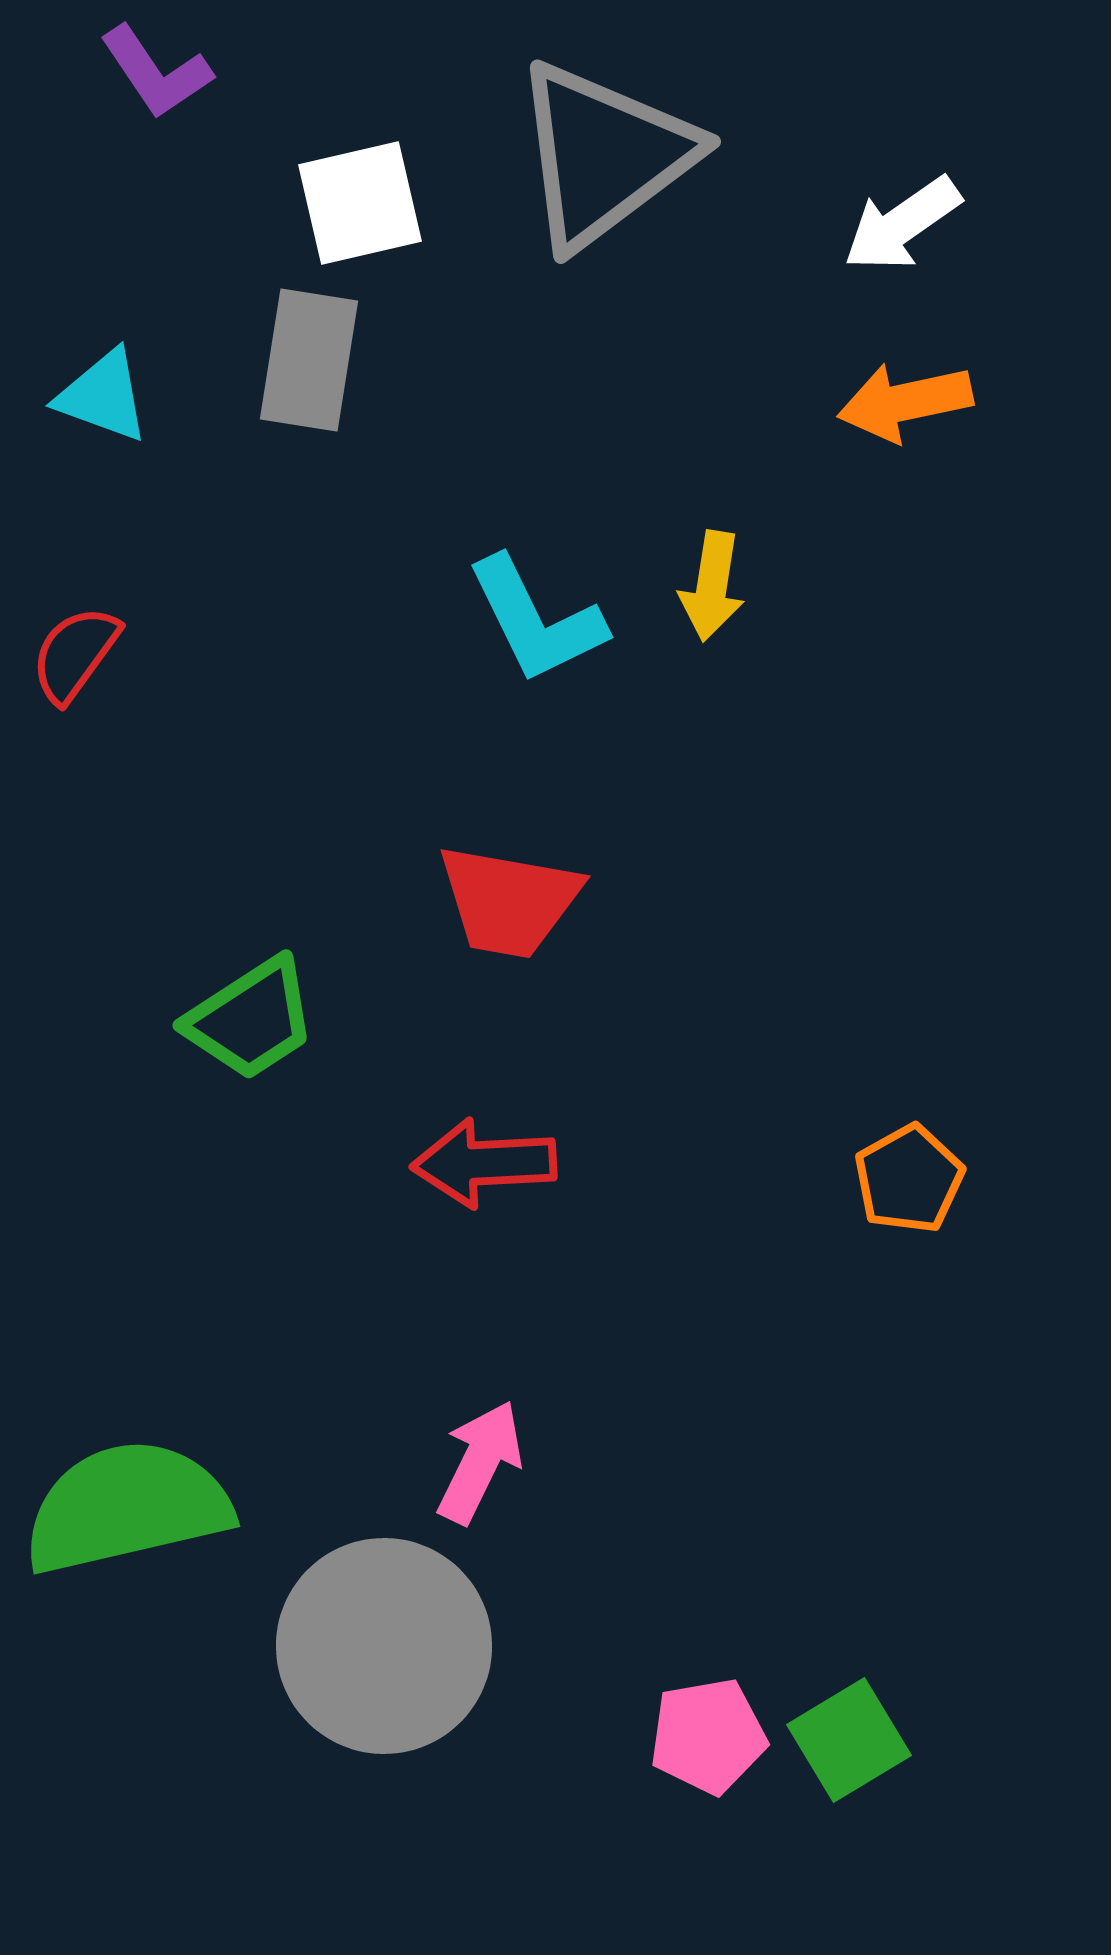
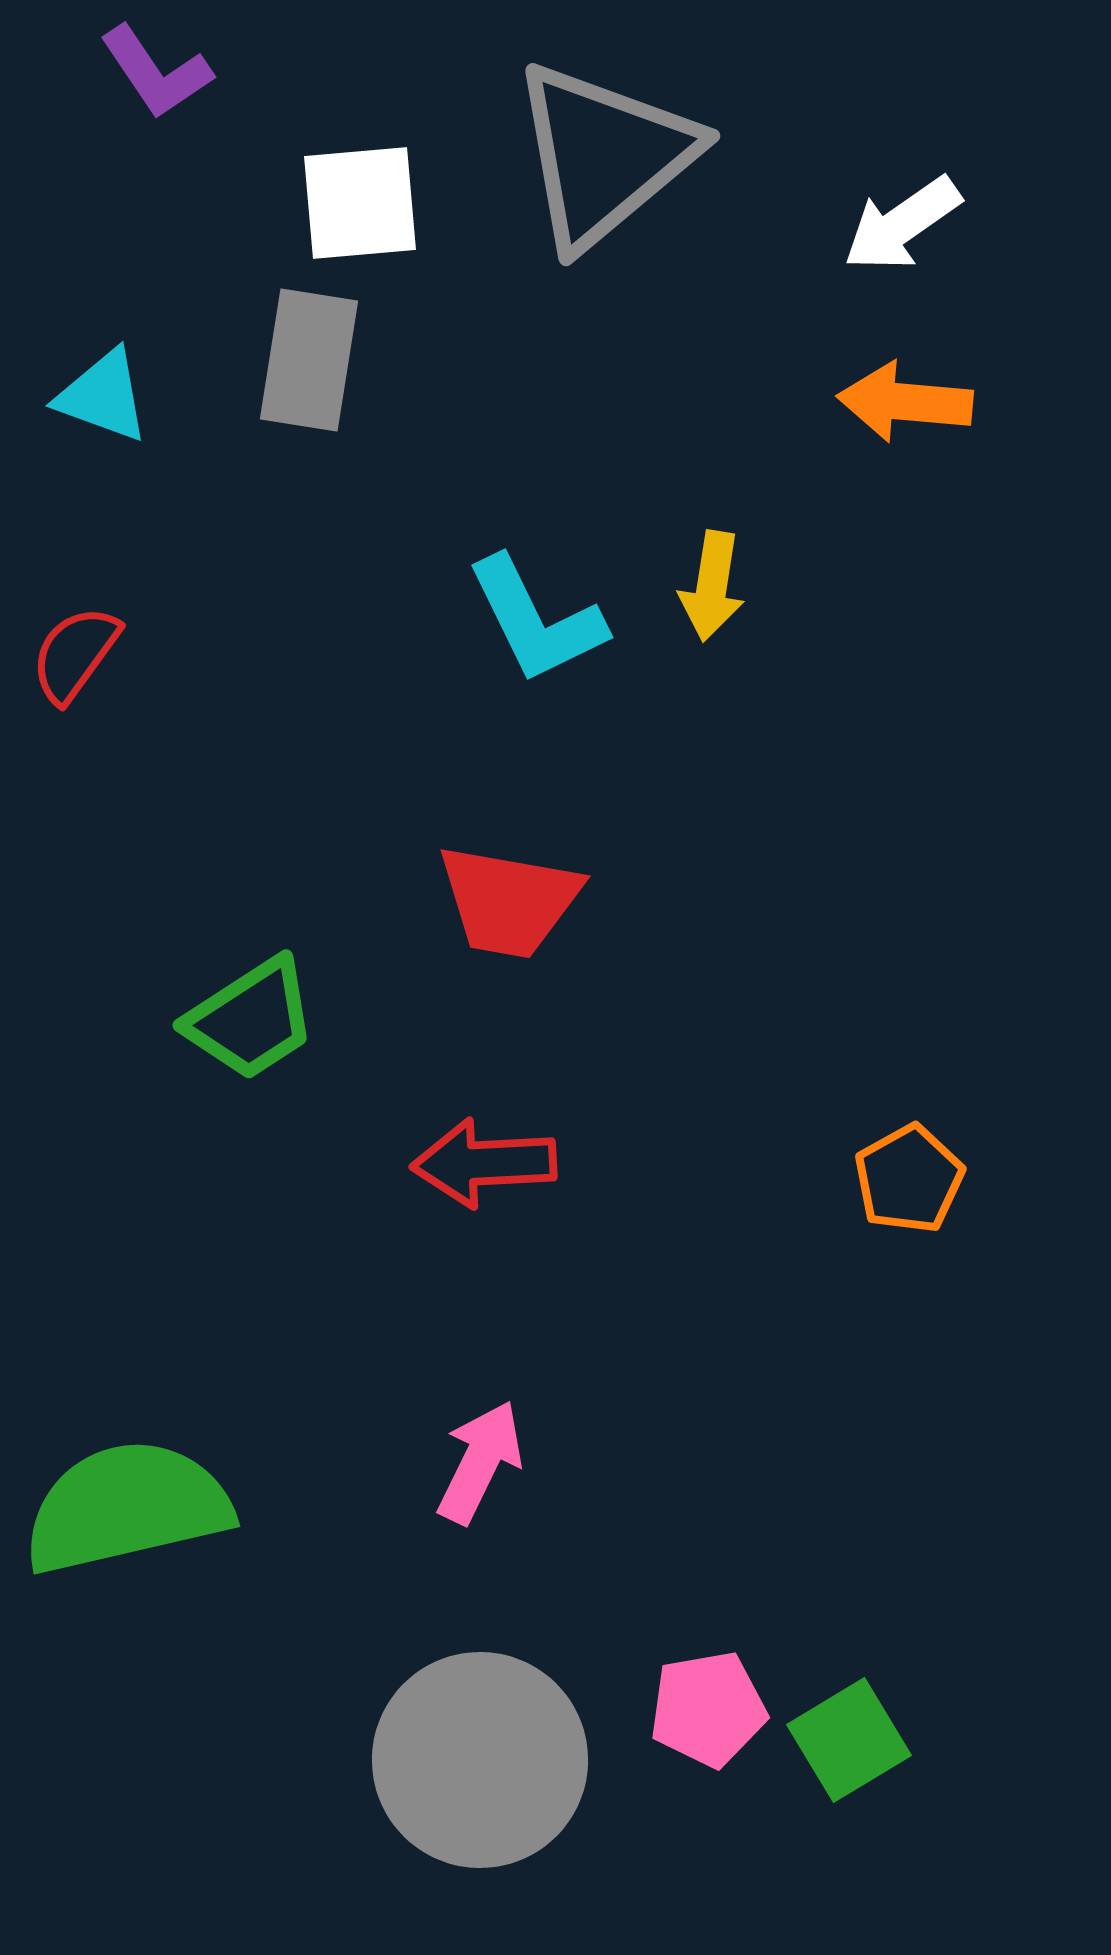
gray triangle: rotated 3 degrees counterclockwise
white square: rotated 8 degrees clockwise
orange arrow: rotated 17 degrees clockwise
gray circle: moved 96 px right, 114 px down
pink pentagon: moved 27 px up
